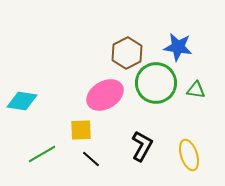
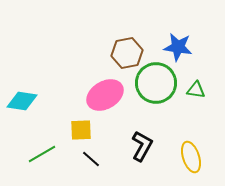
brown hexagon: rotated 16 degrees clockwise
yellow ellipse: moved 2 px right, 2 px down
